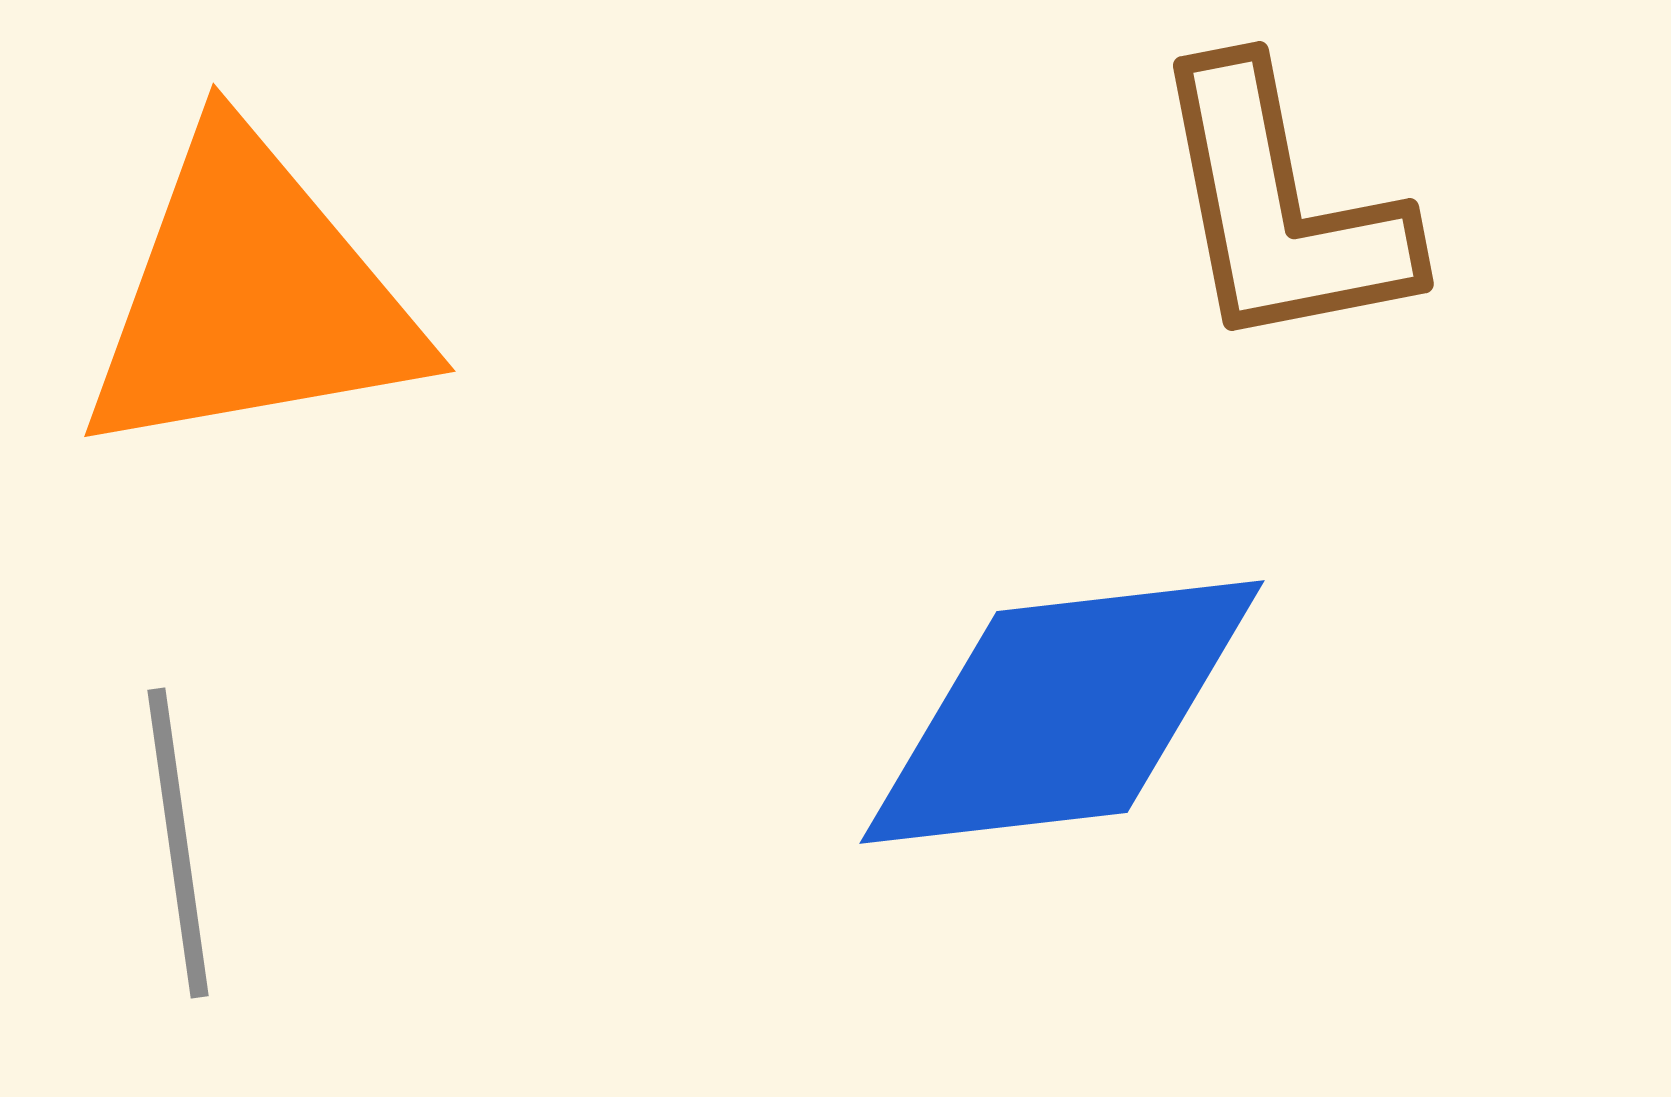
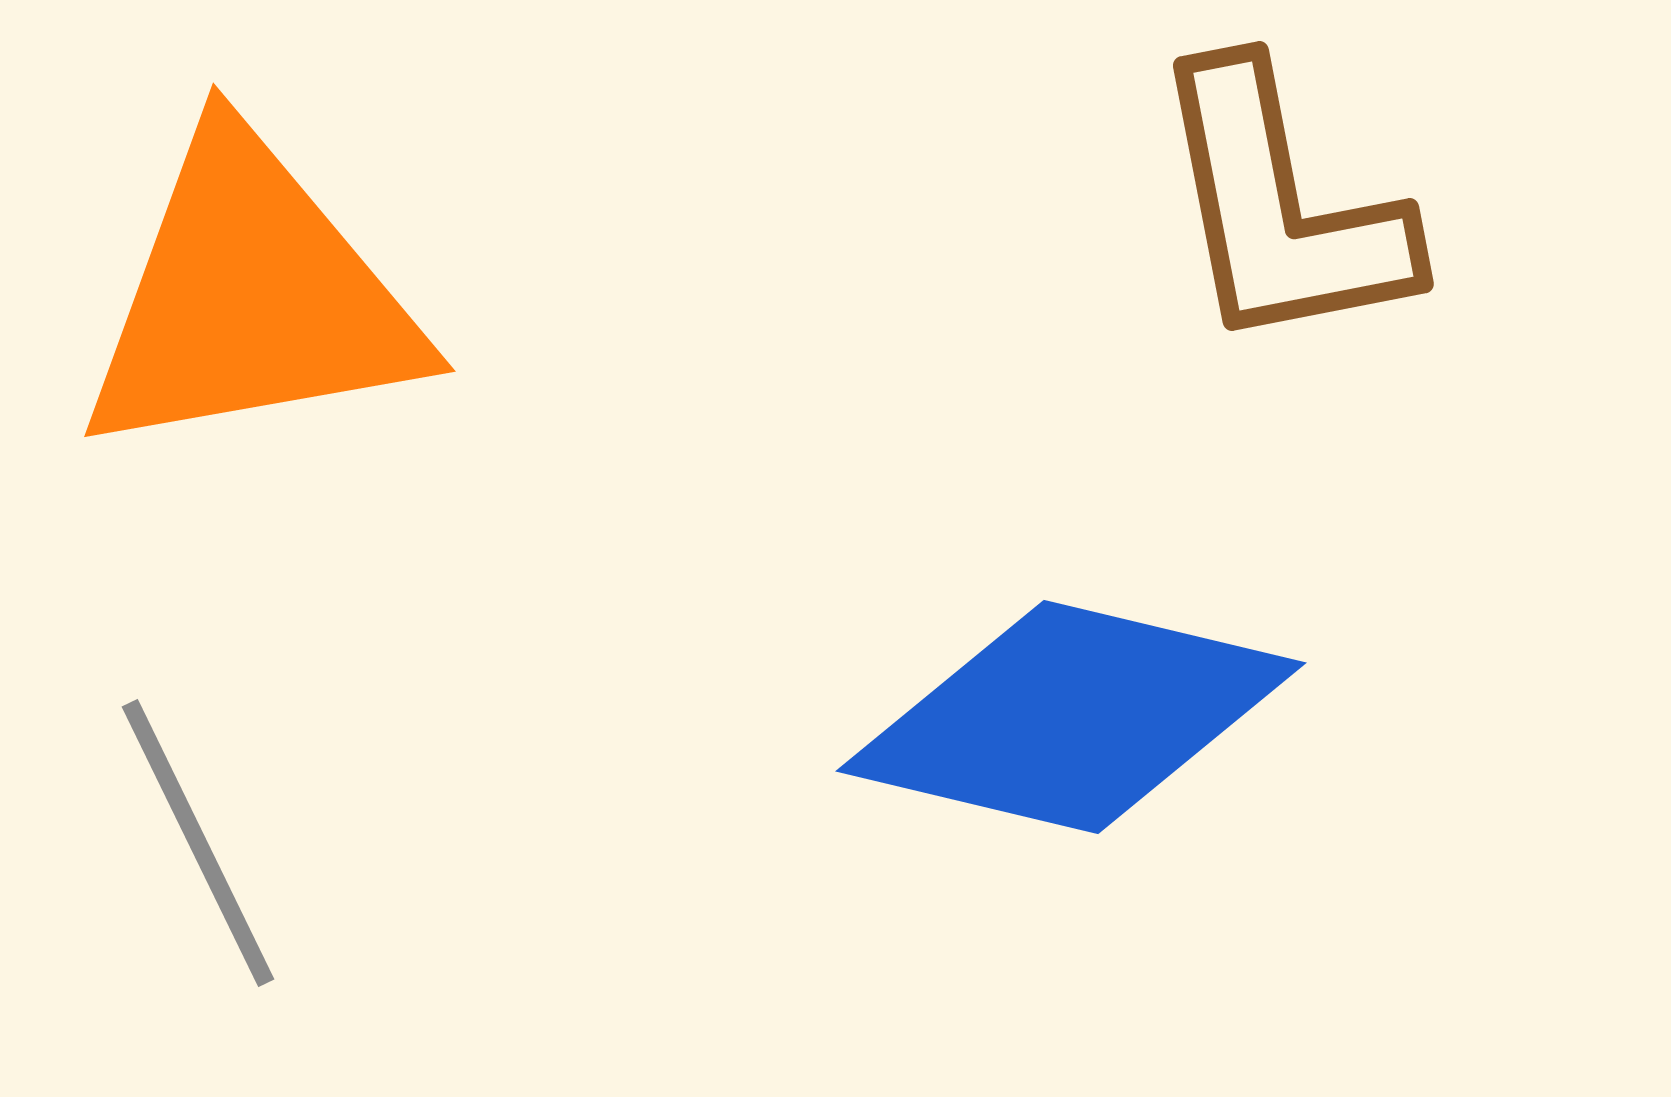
blue diamond: moved 9 px right, 5 px down; rotated 20 degrees clockwise
gray line: moved 20 px right; rotated 18 degrees counterclockwise
